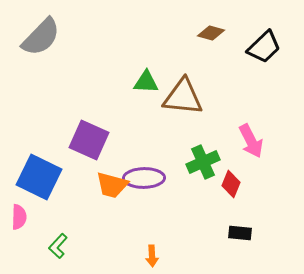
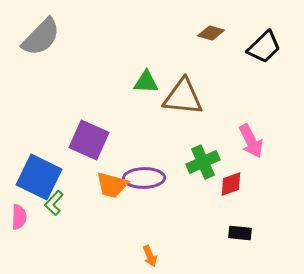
red diamond: rotated 48 degrees clockwise
green L-shape: moved 4 px left, 43 px up
orange arrow: moved 2 px left; rotated 20 degrees counterclockwise
